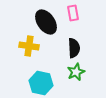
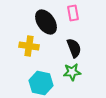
black semicircle: rotated 18 degrees counterclockwise
green star: moved 4 px left; rotated 18 degrees clockwise
